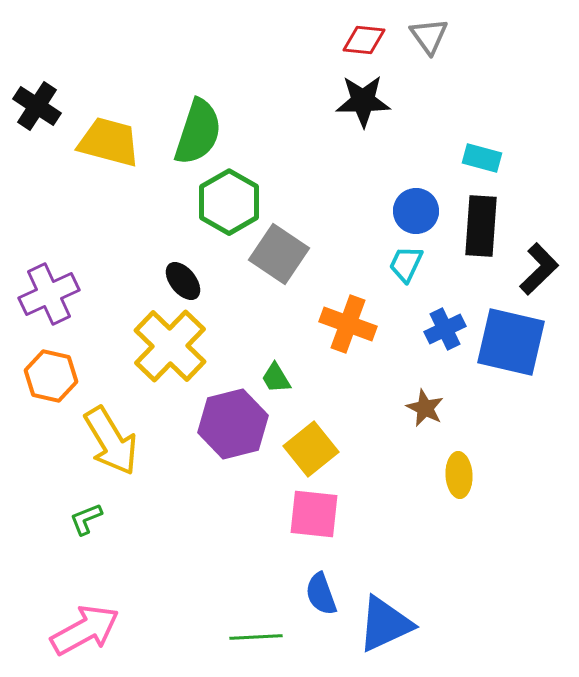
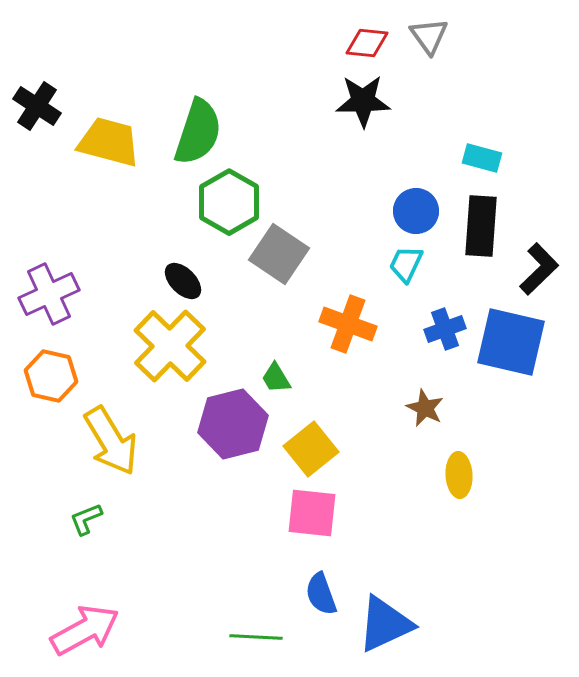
red diamond: moved 3 px right, 3 px down
black ellipse: rotated 6 degrees counterclockwise
blue cross: rotated 6 degrees clockwise
pink square: moved 2 px left, 1 px up
green line: rotated 6 degrees clockwise
